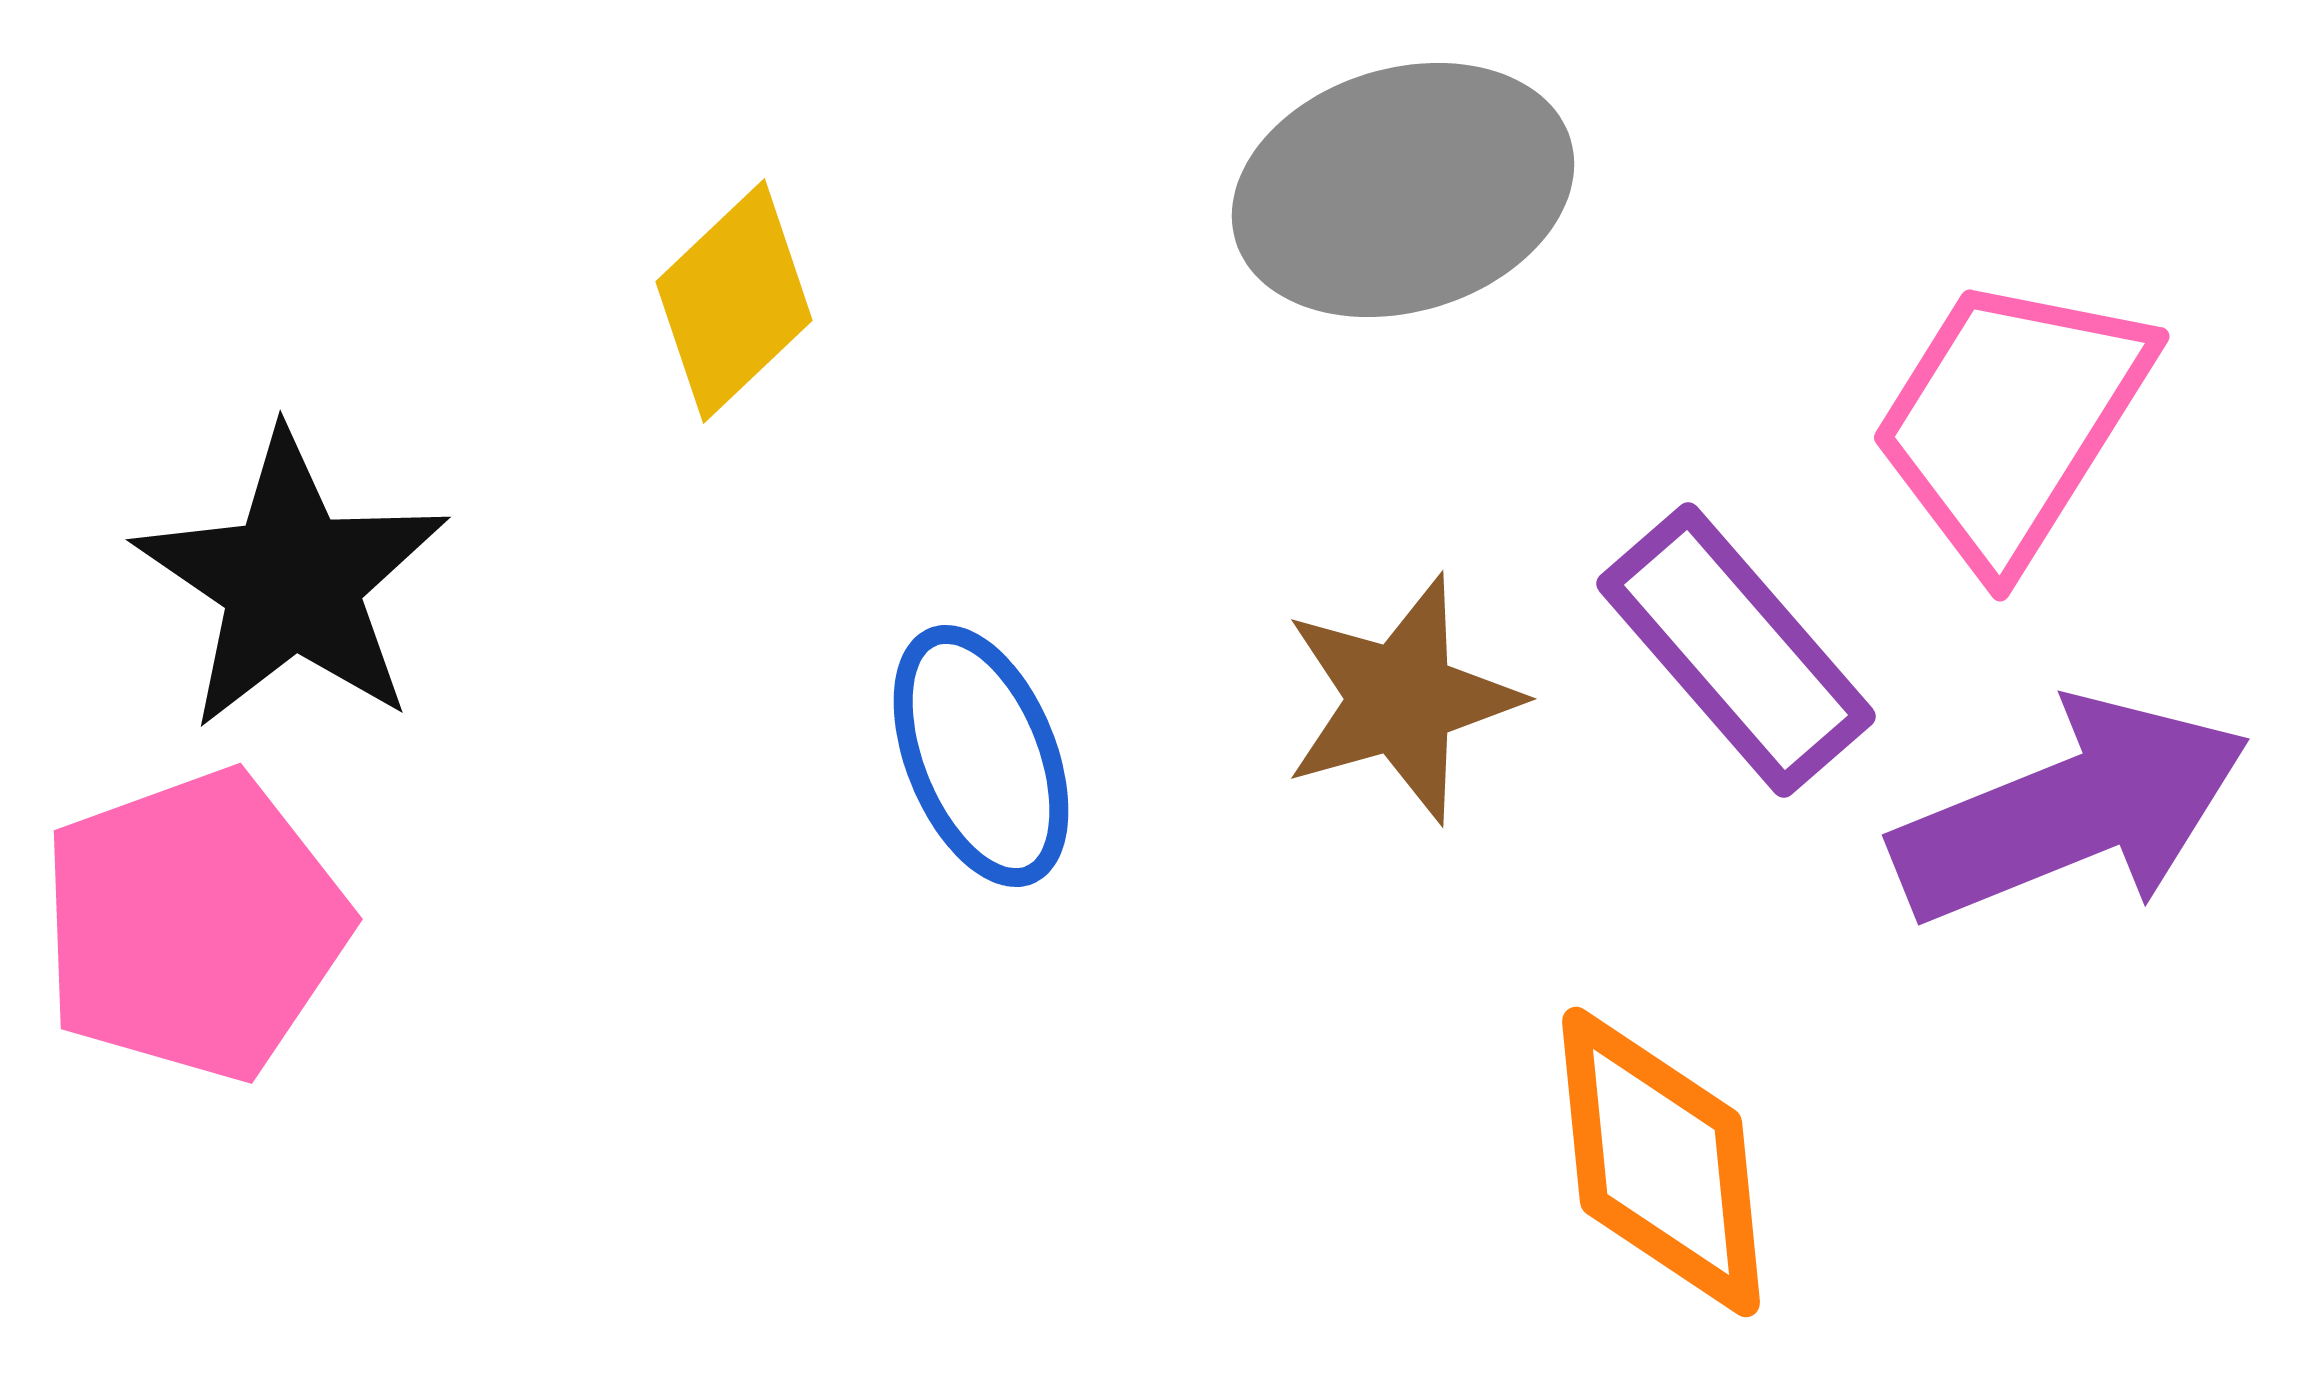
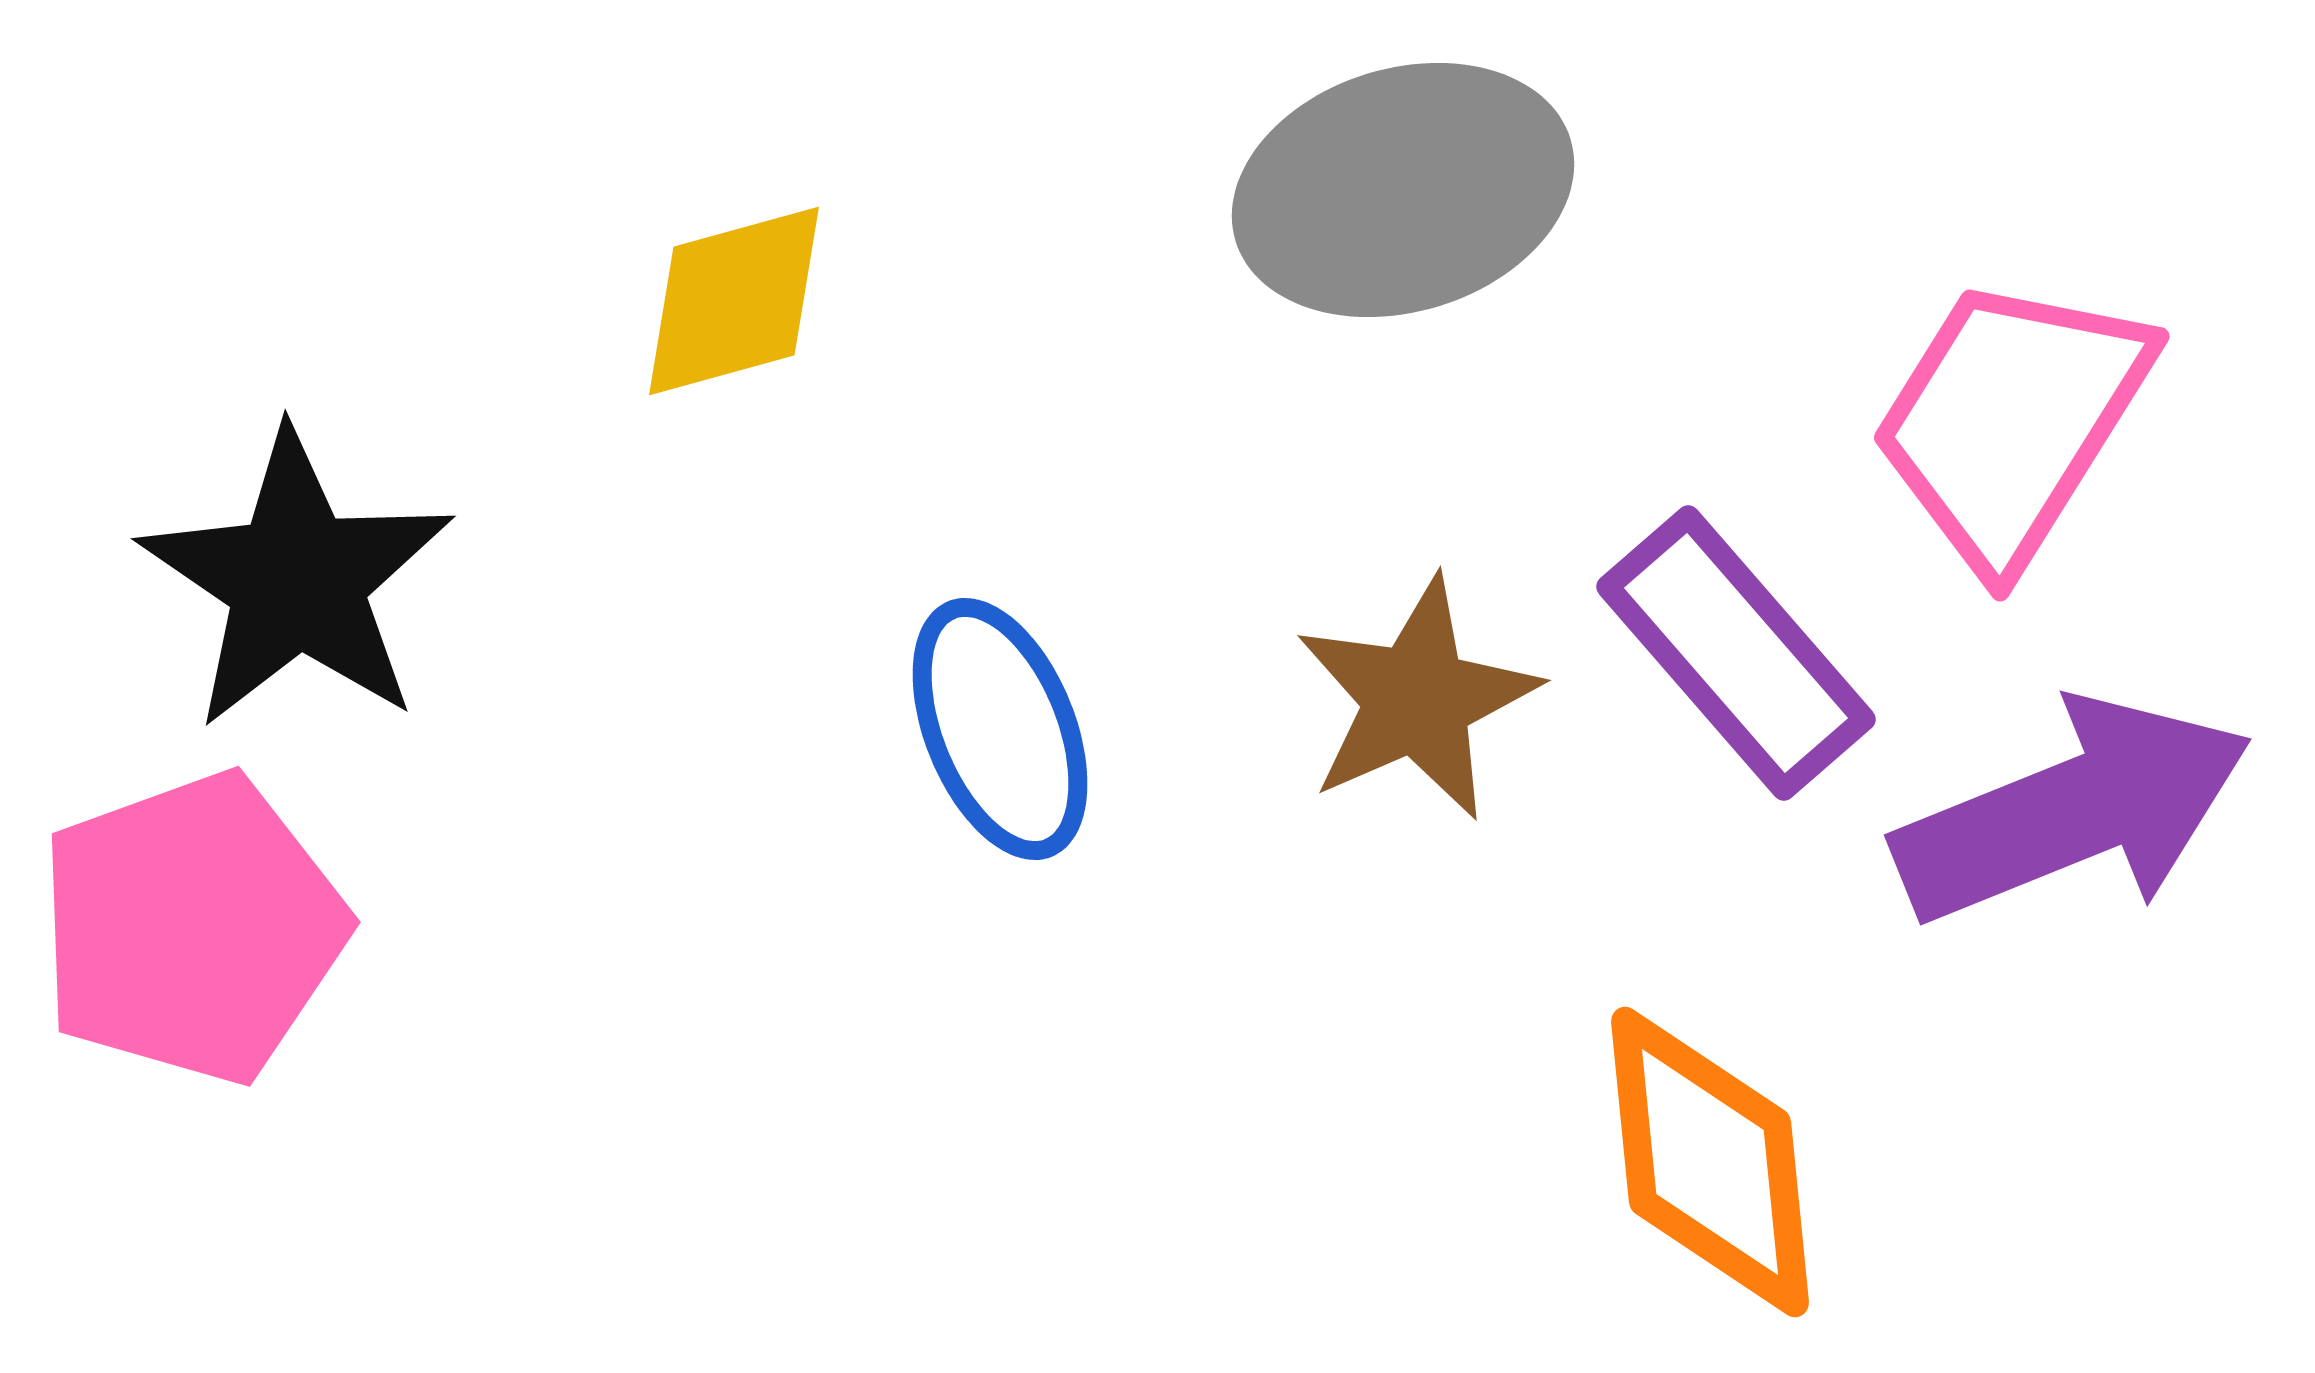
yellow diamond: rotated 28 degrees clockwise
black star: moved 5 px right, 1 px up
purple rectangle: moved 3 px down
brown star: moved 16 px right; rotated 8 degrees counterclockwise
blue ellipse: moved 19 px right, 27 px up
purple arrow: moved 2 px right
pink pentagon: moved 2 px left, 3 px down
orange diamond: moved 49 px right
